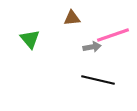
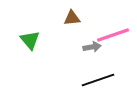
green triangle: moved 1 px down
black line: rotated 32 degrees counterclockwise
